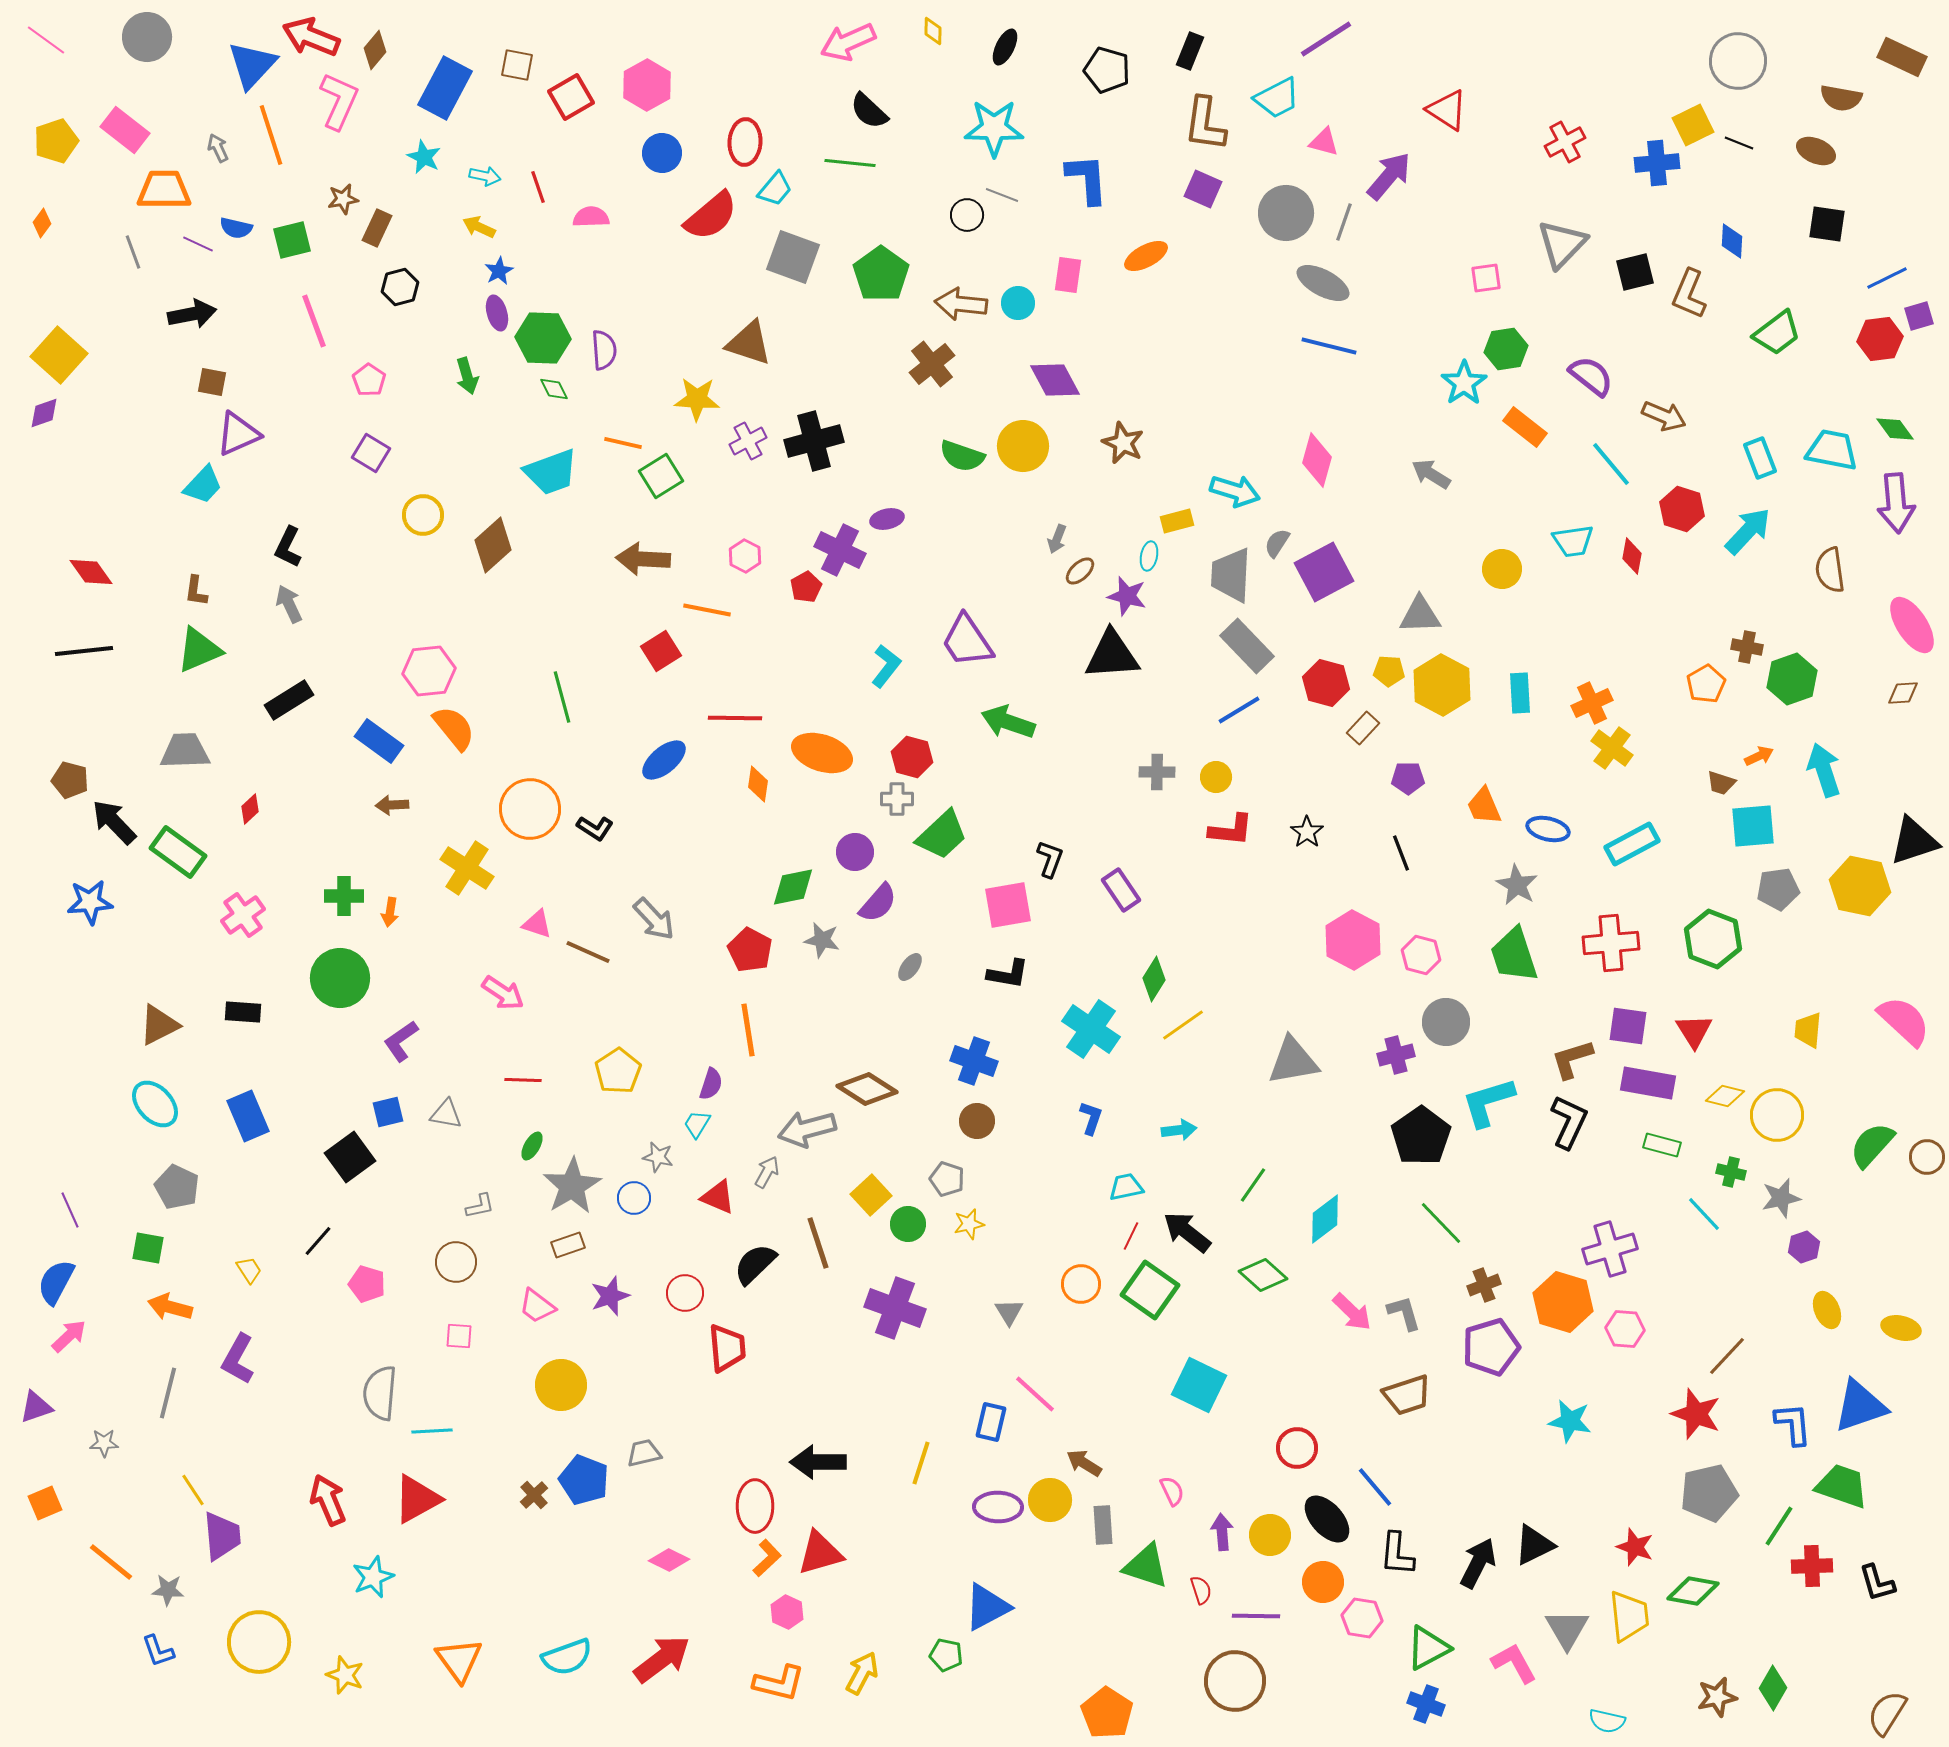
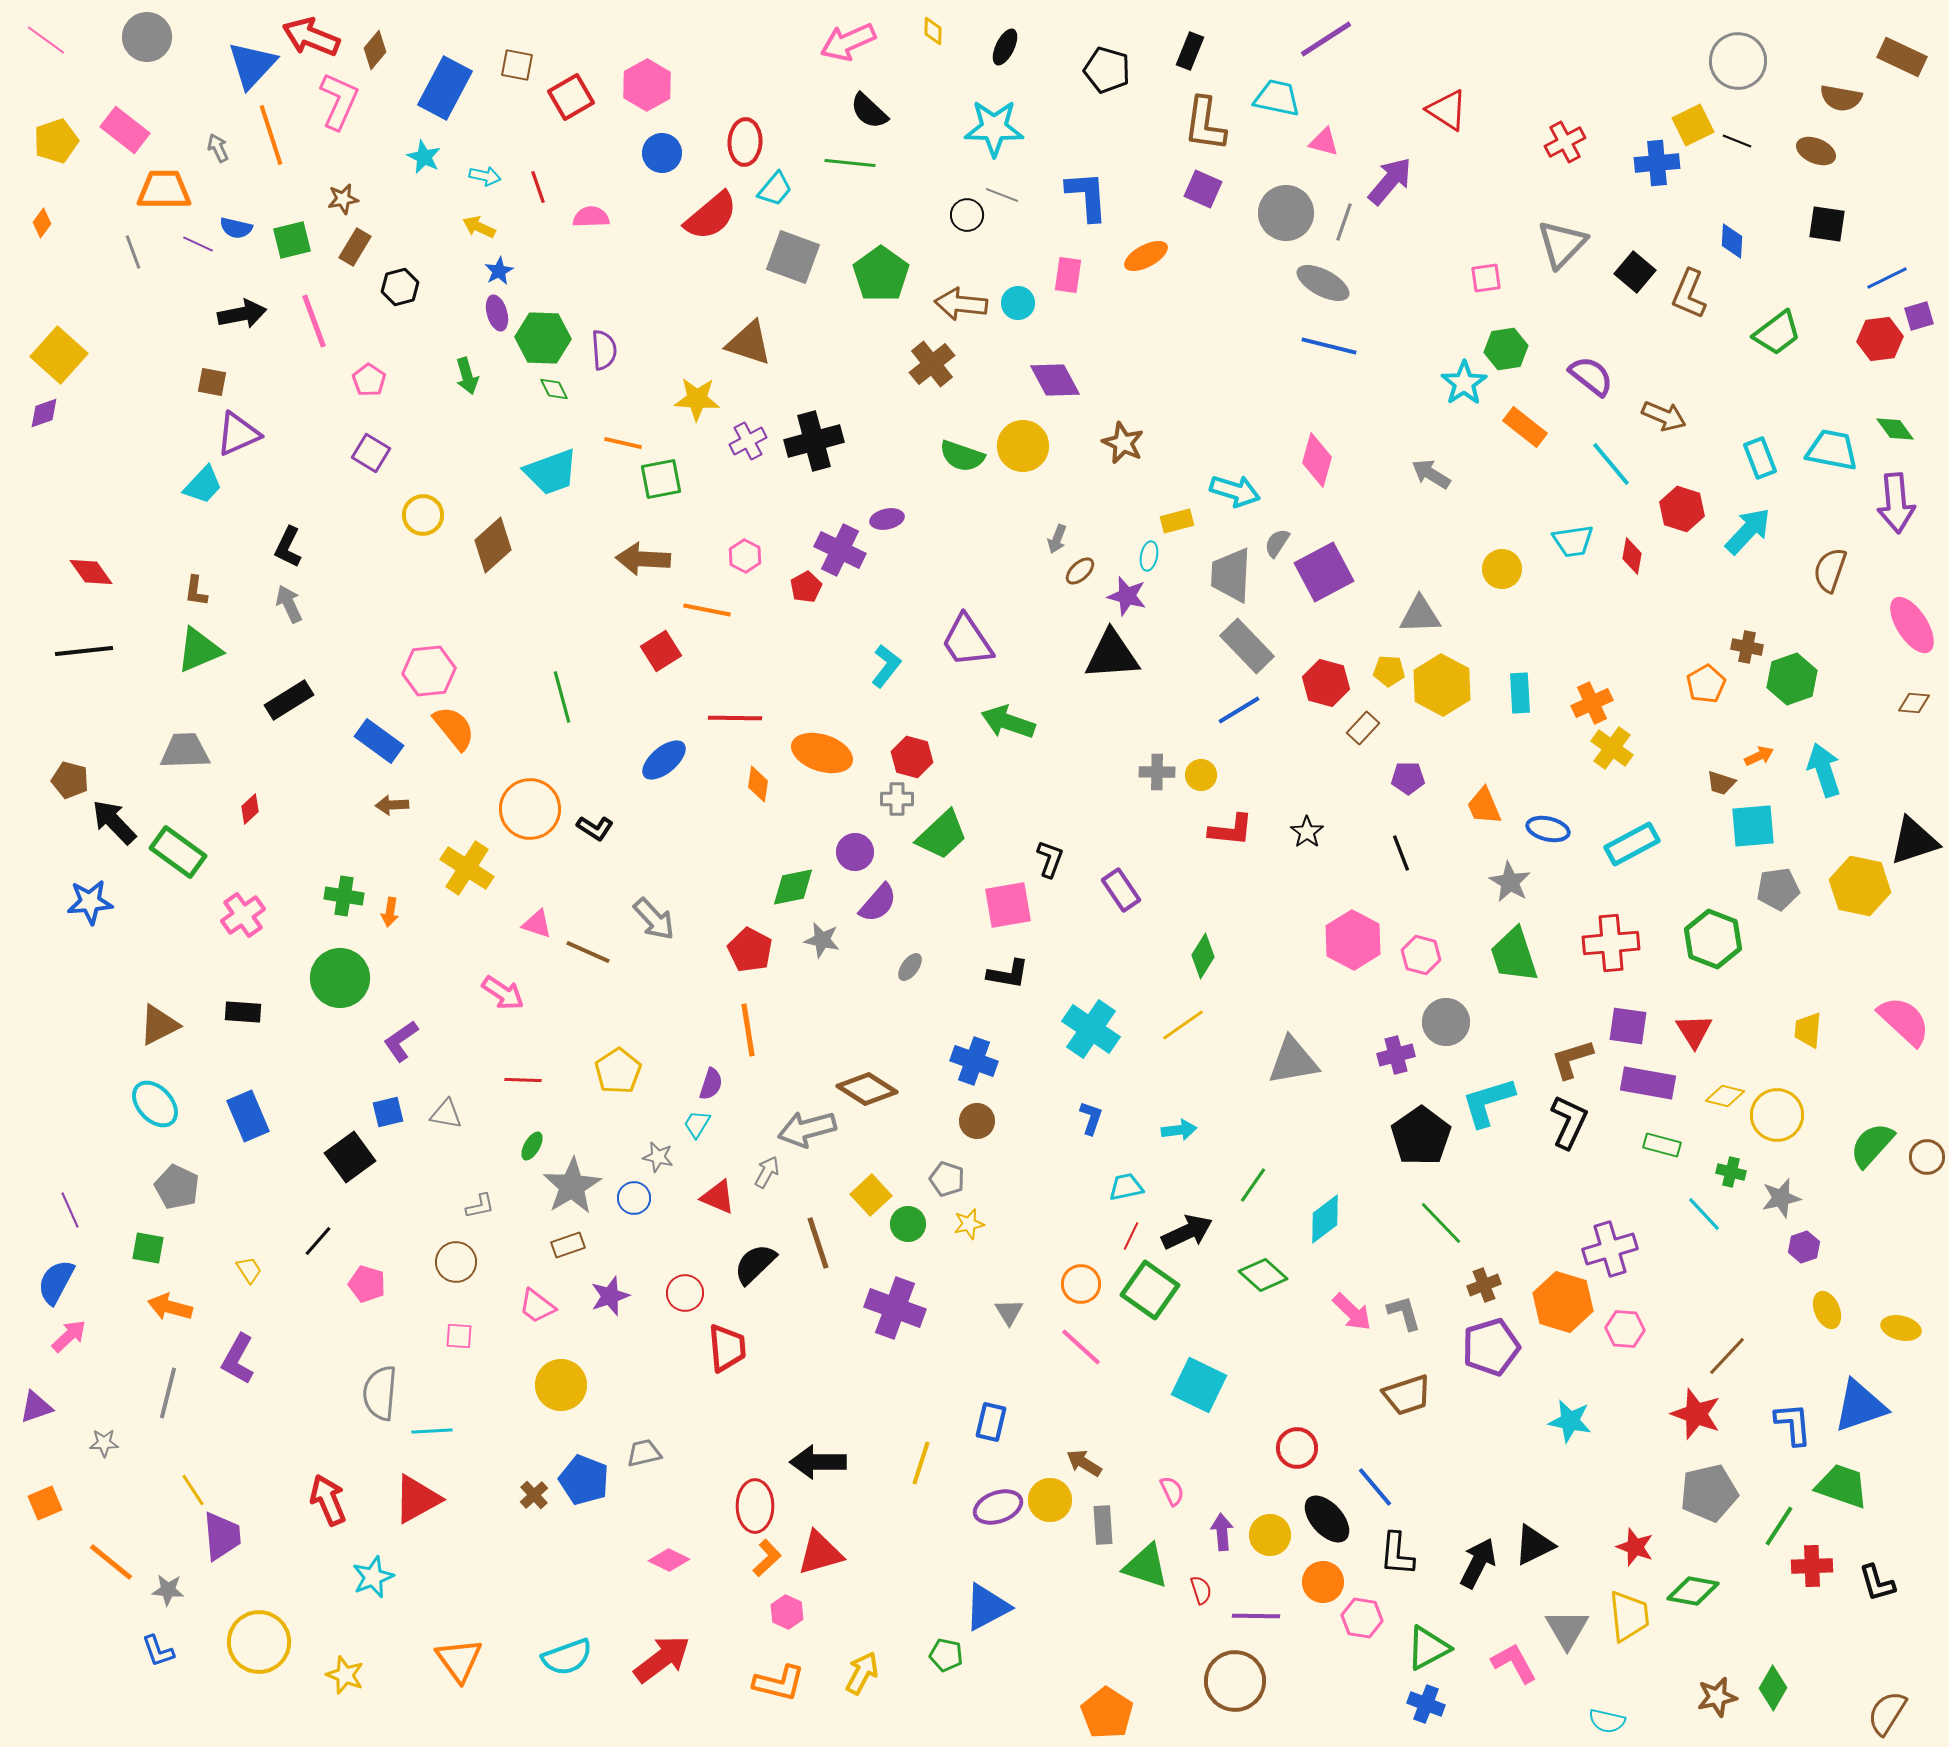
cyan trapezoid at (1277, 98): rotated 141 degrees counterclockwise
black line at (1739, 143): moved 2 px left, 2 px up
purple arrow at (1389, 176): moved 1 px right, 5 px down
blue L-shape at (1087, 179): moved 17 px down
brown rectangle at (377, 228): moved 22 px left, 19 px down; rotated 6 degrees clockwise
black square at (1635, 272): rotated 36 degrees counterclockwise
black arrow at (192, 314): moved 50 px right
green square at (661, 476): moved 3 px down; rotated 21 degrees clockwise
brown semicircle at (1830, 570): rotated 27 degrees clockwise
brown diamond at (1903, 693): moved 11 px right, 10 px down; rotated 8 degrees clockwise
yellow circle at (1216, 777): moved 15 px left, 2 px up
gray star at (1517, 885): moved 7 px left, 3 px up
green cross at (344, 896): rotated 9 degrees clockwise
green diamond at (1154, 979): moved 49 px right, 23 px up
black arrow at (1187, 1232): rotated 117 degrees clockwise
pink line at (1035, 1394): moved 46 px right, 47 px up
purple ellipse at (998, 1507): rotated 21 degrees counterclockwise
